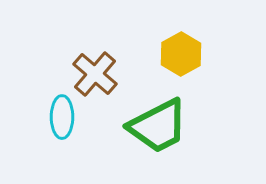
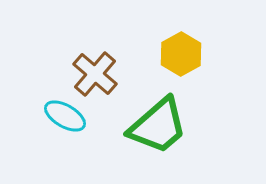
cyan ellipse: moved 3 px right, 1 px up; rotated 60 degrees counterclockwise
green trapezoid: rotated 14 degrees counterclockwise
